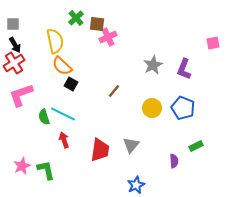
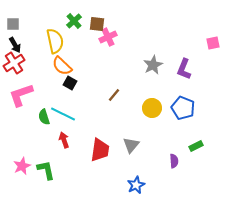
green cross: moved 2 px left, 3 px down
black square: moved 1 px left, 1 px up
brown line: moved 4 px down
